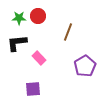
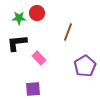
red circle: moved 1 px left, 3 px up
